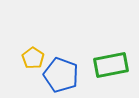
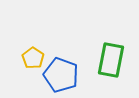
green rectangle: moved 5 px up; rotated 68 degrees counterclockwise
